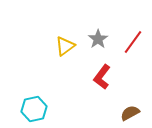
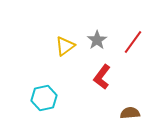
gray star: moved 1 px left, 1 px down
cyan hexagon: moved 10 px right, 11 px up
brown semicircle: rotated 24 degrees clockwise
